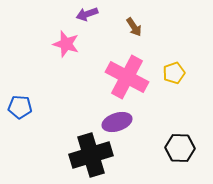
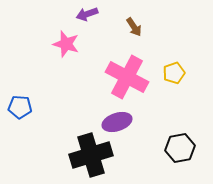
black hexagon: rotated 12 degrees counterclockwise
